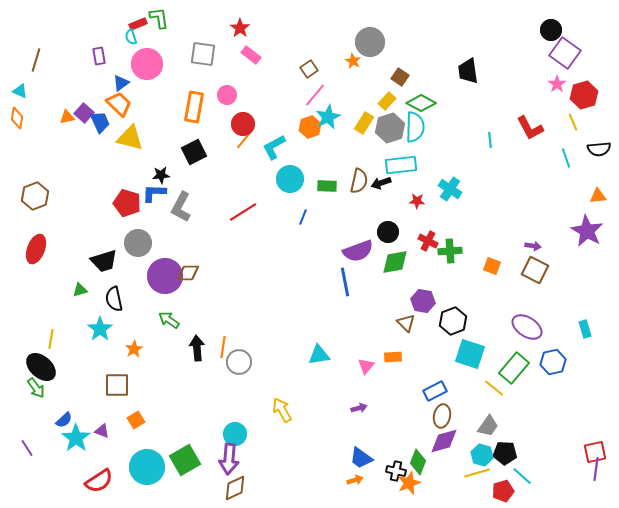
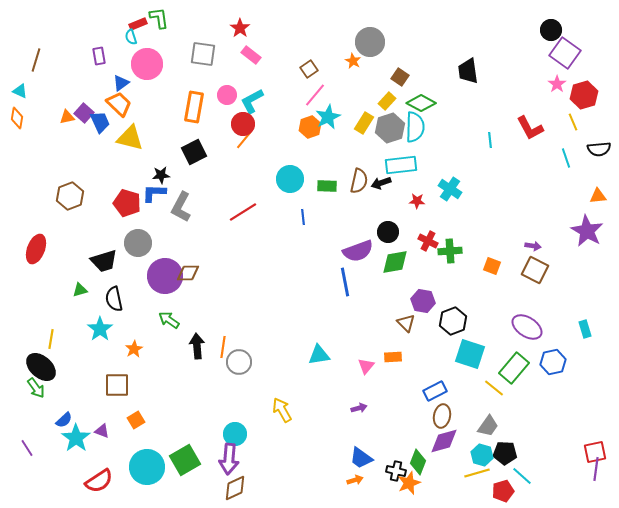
cyan L-shape at (274, 147): moved 22 px left, 46 px up
brown hexagon at (35, 196): moved 35 px right
blue line at (303, 217): rotated 28 degrees counterclockwise
black arrow at (197, 348): moved 2 px up
